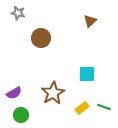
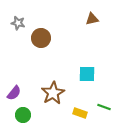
gray star: moved 10 px down
brown triangle: moved 2 px right, 2 px up; rotated 32 degrees clockwise
purple semicircle: rotated 21 degrees counterclockwise
yellow rectangle: moved 2 px left, 5 px down; rotated 56 degrees clockwise
green circle: moved 2 px right
